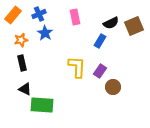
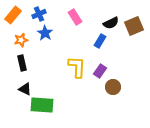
pink rectangle: rotated 21 degrees counterclockwise
